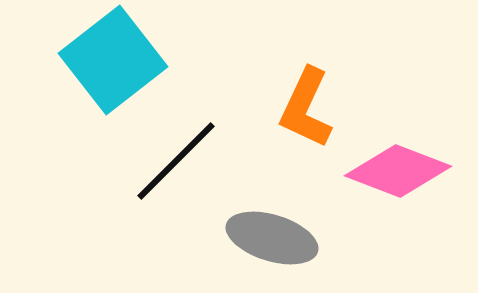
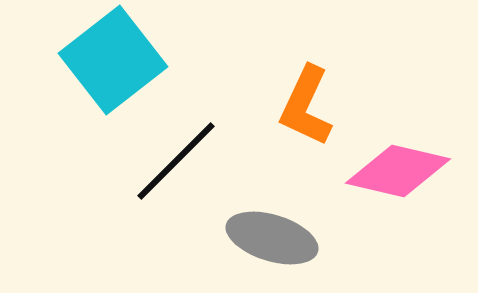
orange L-shape: moved 2 px up
pink diamond: rotated 8 degrees counterclockwise
